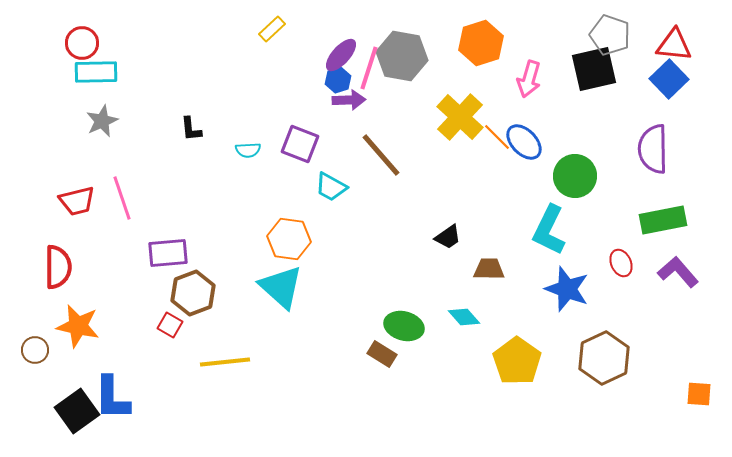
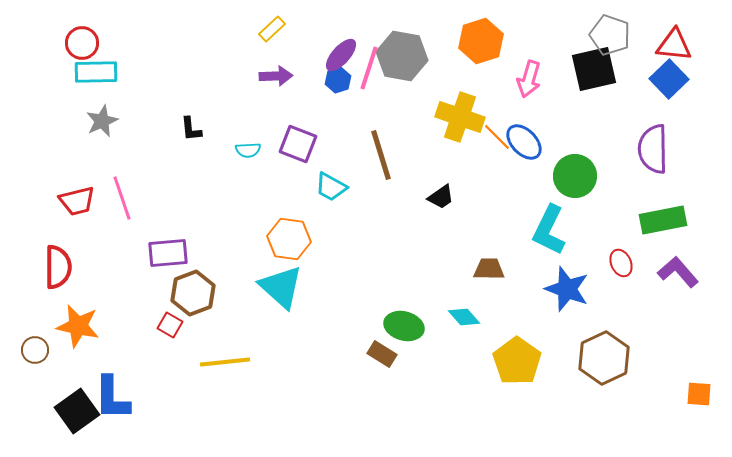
orange hexagon at (481, 43): moved 2 px up
purple arrow at (349, 100): moved 73 px left, 24 px up
yellow cross at (460, 117): rotated 24 degrees counterclockwise
purple square at (300, 144): moved 2 px left
brown line at (381, 155): rotated 24 degrees clockwise
black trapezoid at (448, 237): moved 7 px left, 40 px up
